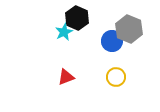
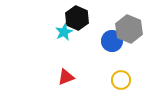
yellow circle: moved 5 px right, 3 px down
